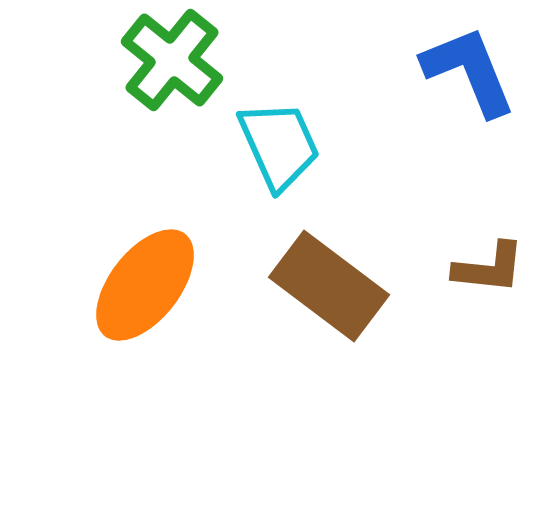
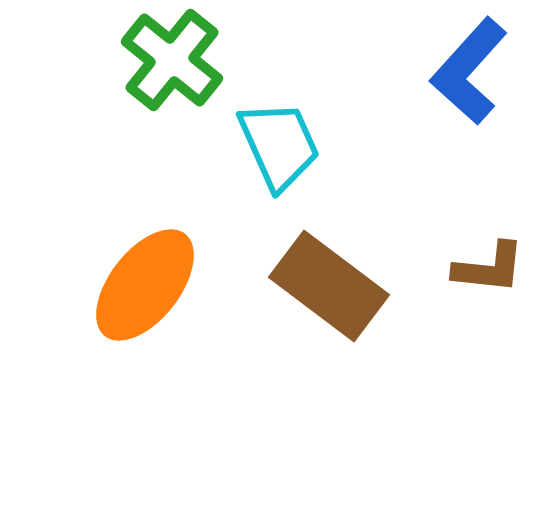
blue L-shape: rotated 116 degrees counterclockwise
